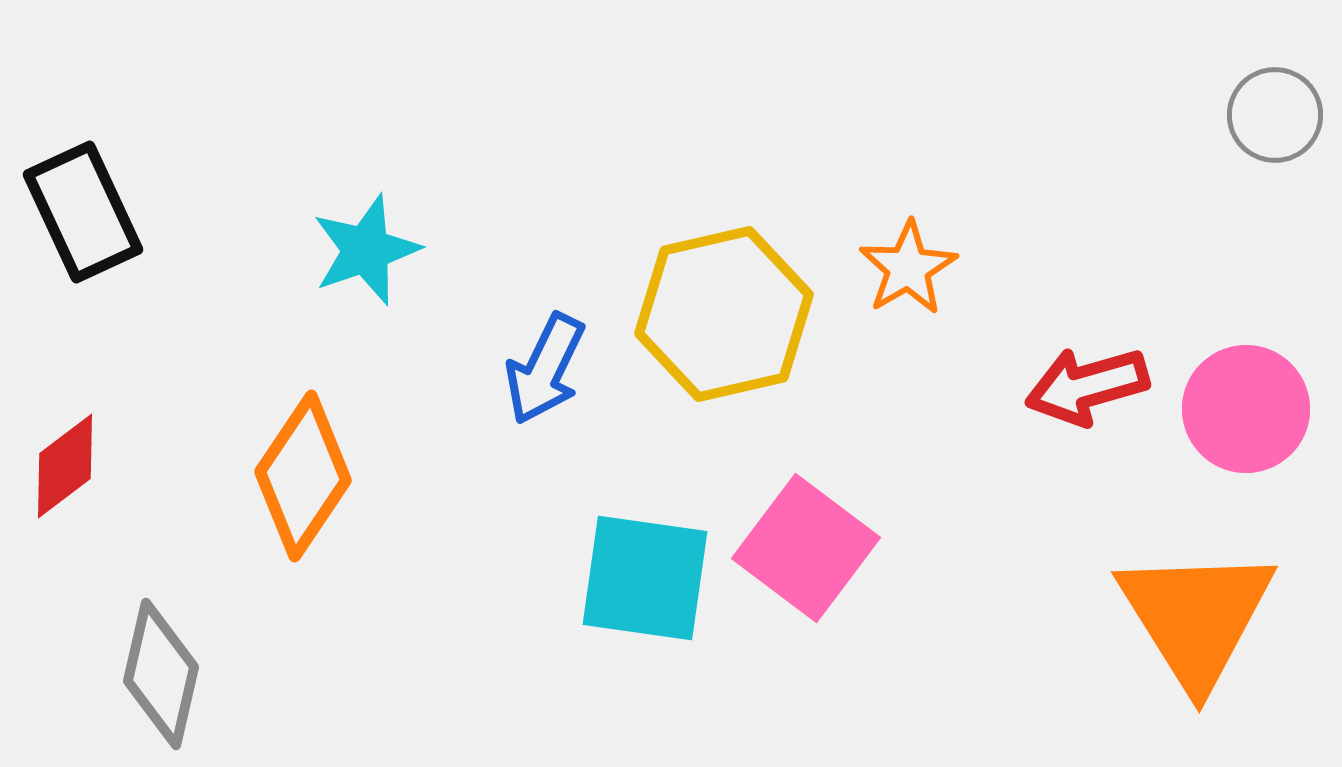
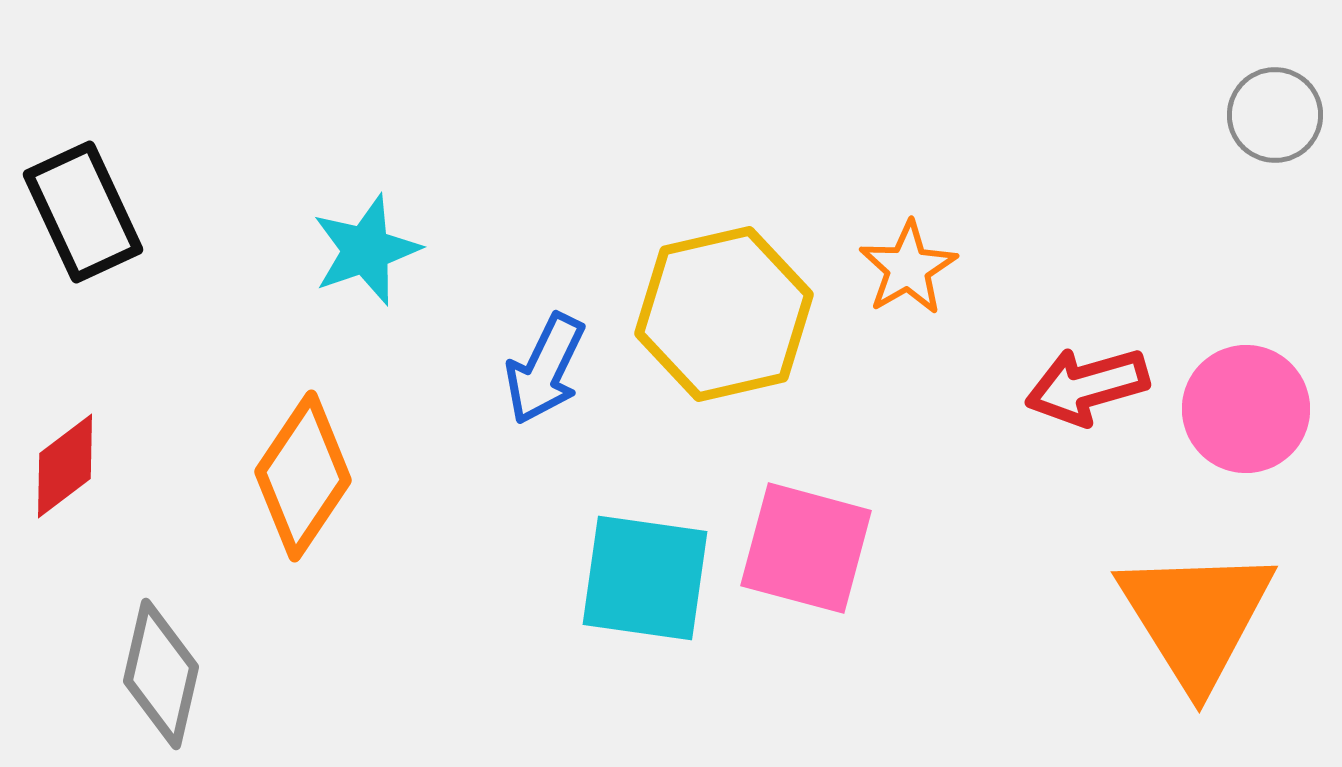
pink square: rotated 22 degrees counterclockwise
